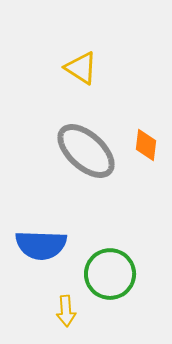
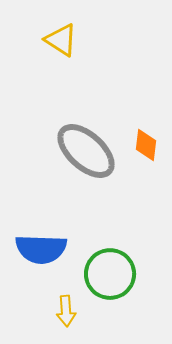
yellow triangle: moved 20 px left, 28 px up
blue semicircle: moved 4 px down
